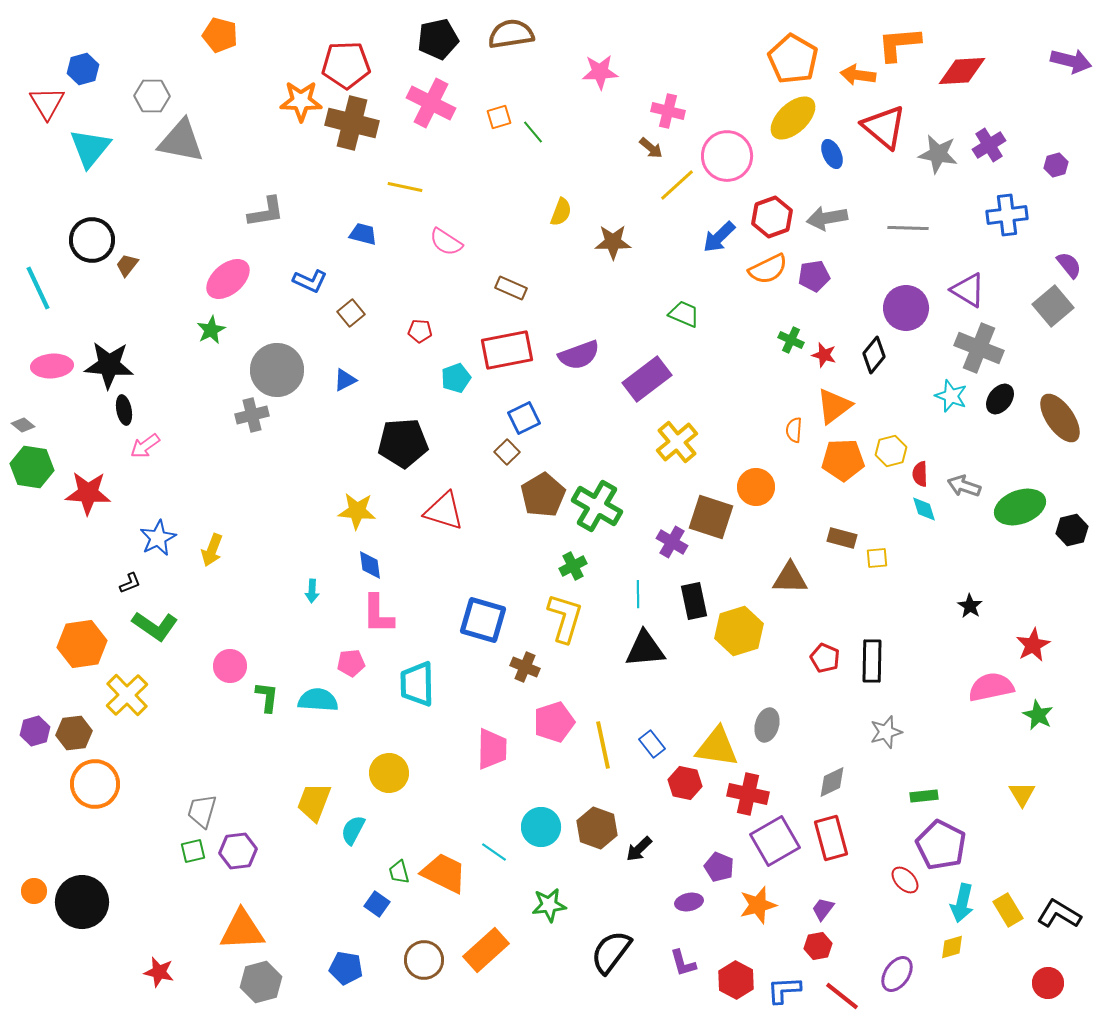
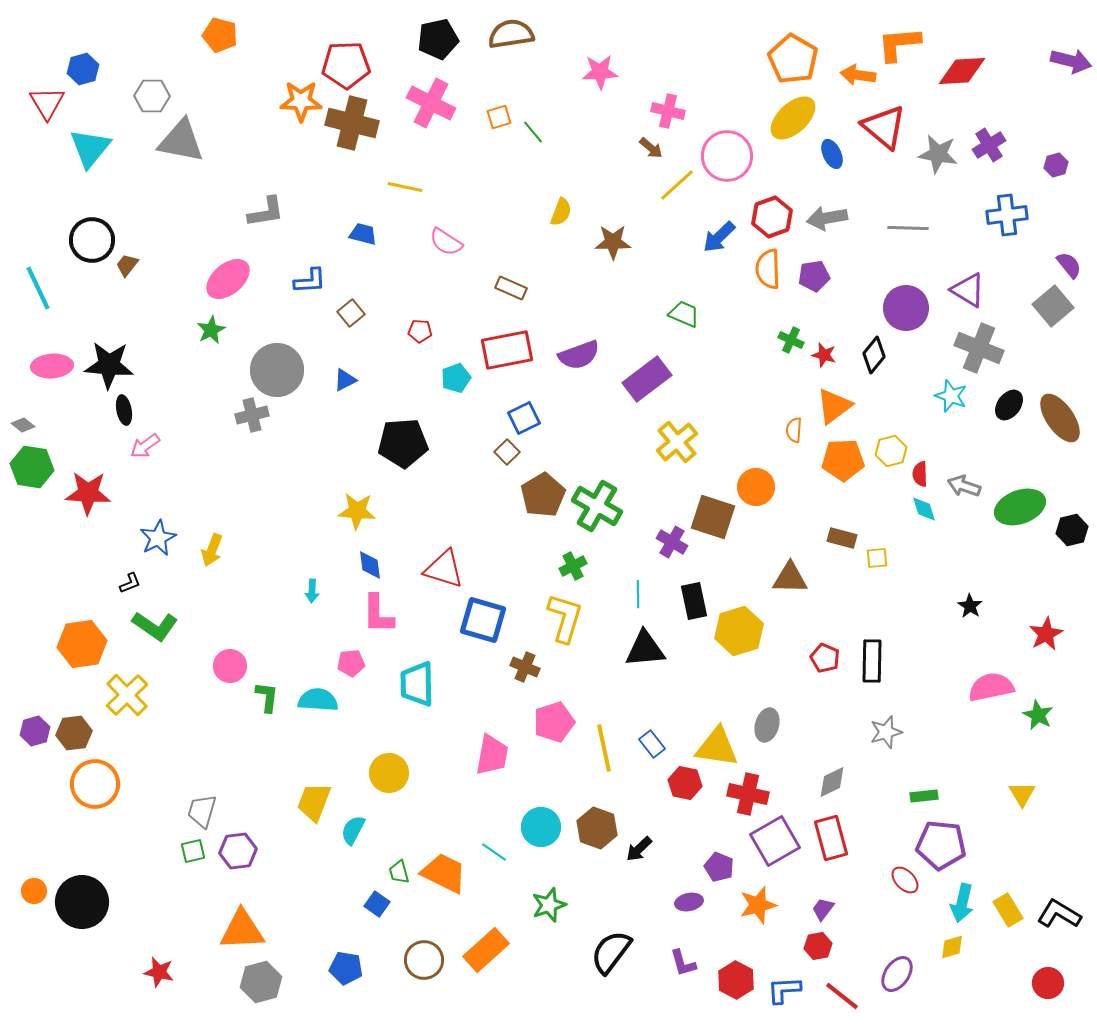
orange semicircle at (768, 269): rotated 114 degrees clockwise
blue L-shape at (310, 281): rotated 28 degrees counterclockwise
black ellipse at (1000, 399): moved 9 px right, 6 px down
red triangle at (444, 511): moved 58 px down
brown square at (711, 517): moved 2 px right
red star at (1033, 645): moved 13 px right, 11 px up
yellow line at (603, 745): moved 1 px right, 3 px down
pink trapezoid at (492, 749): moved 6 px down; rotated 9 degrees clockwise
purple pentagon at (941, 845): rotated 21 degrees counterclockwise
green star at (549, 905): rotated 12 degrees counterclockwise
